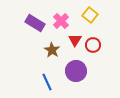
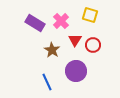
yellow square: rotated 21 degrees counterclockwise
